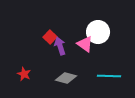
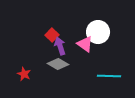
red square: moved 2 px right, 2 px up
gray diamond: moved 8 px left, 14 px up; rotated 15 degrees clockwise
